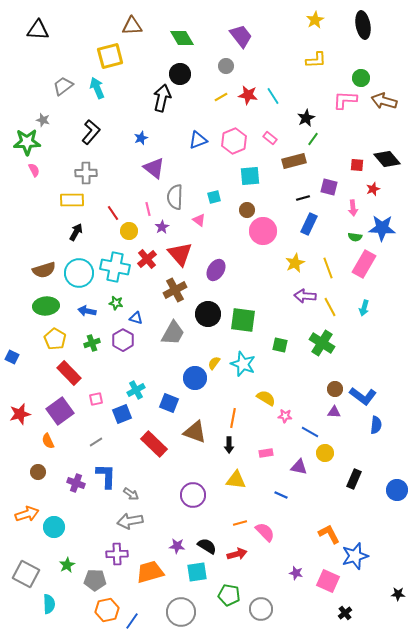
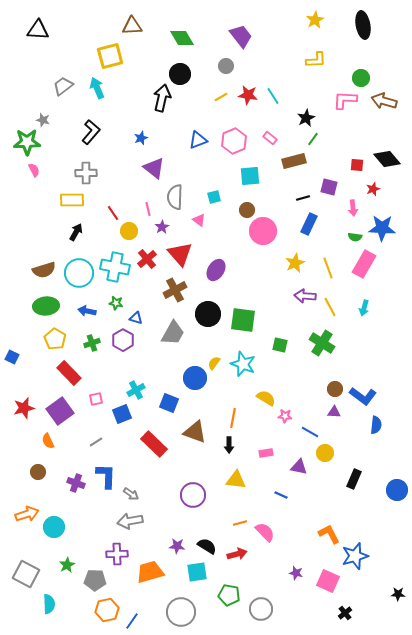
red star at (20, 414): moved 4 px right, 6 px up
